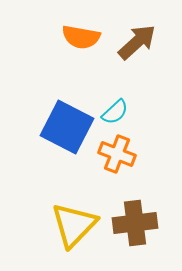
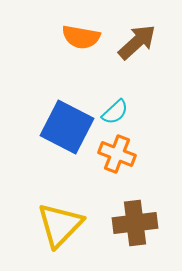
yellow triangle: moved 14 px left
